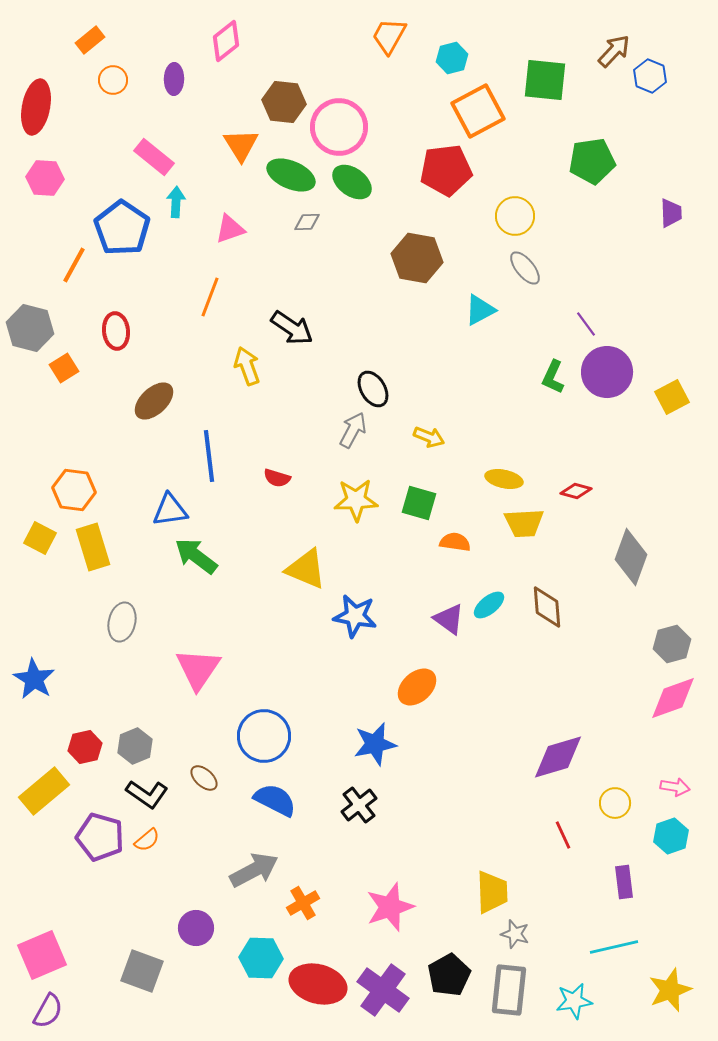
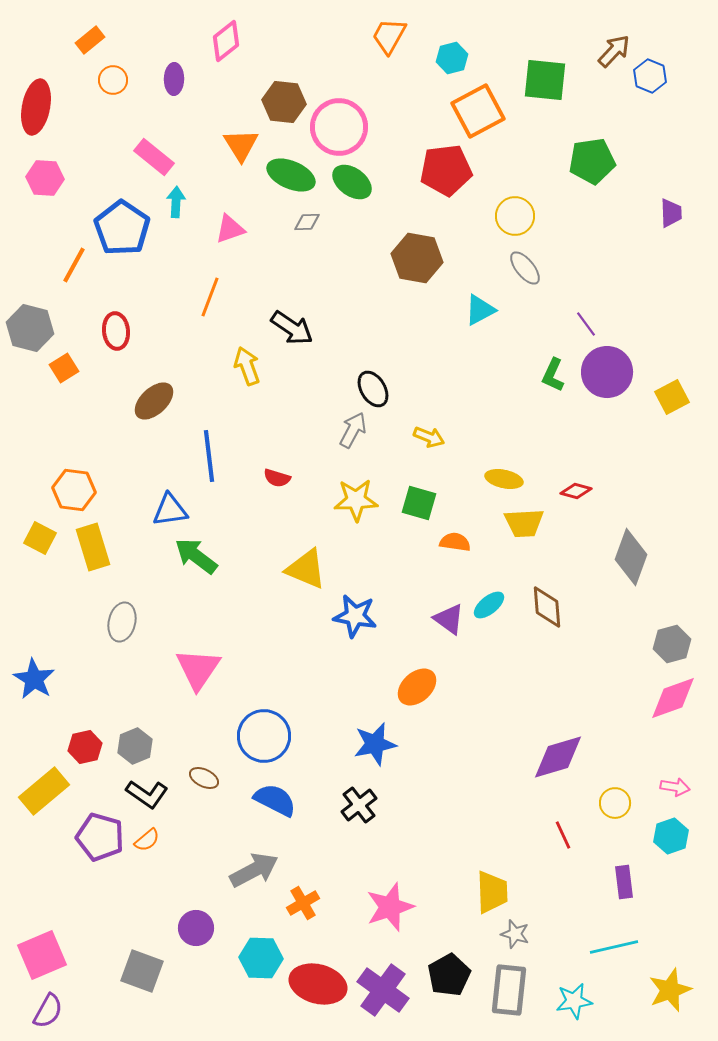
green L-shape at (553, 377): moved 2 px up
brown ellipse at (204, 778): rotated 16 degrees counterclockwise
